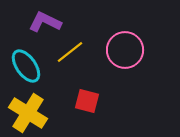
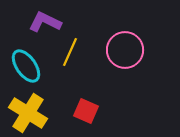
yellow line: rotated 28 degrees counterclockwise
red square: moved 1 px left, 10 px down; rotated 10 degrees clockwise
